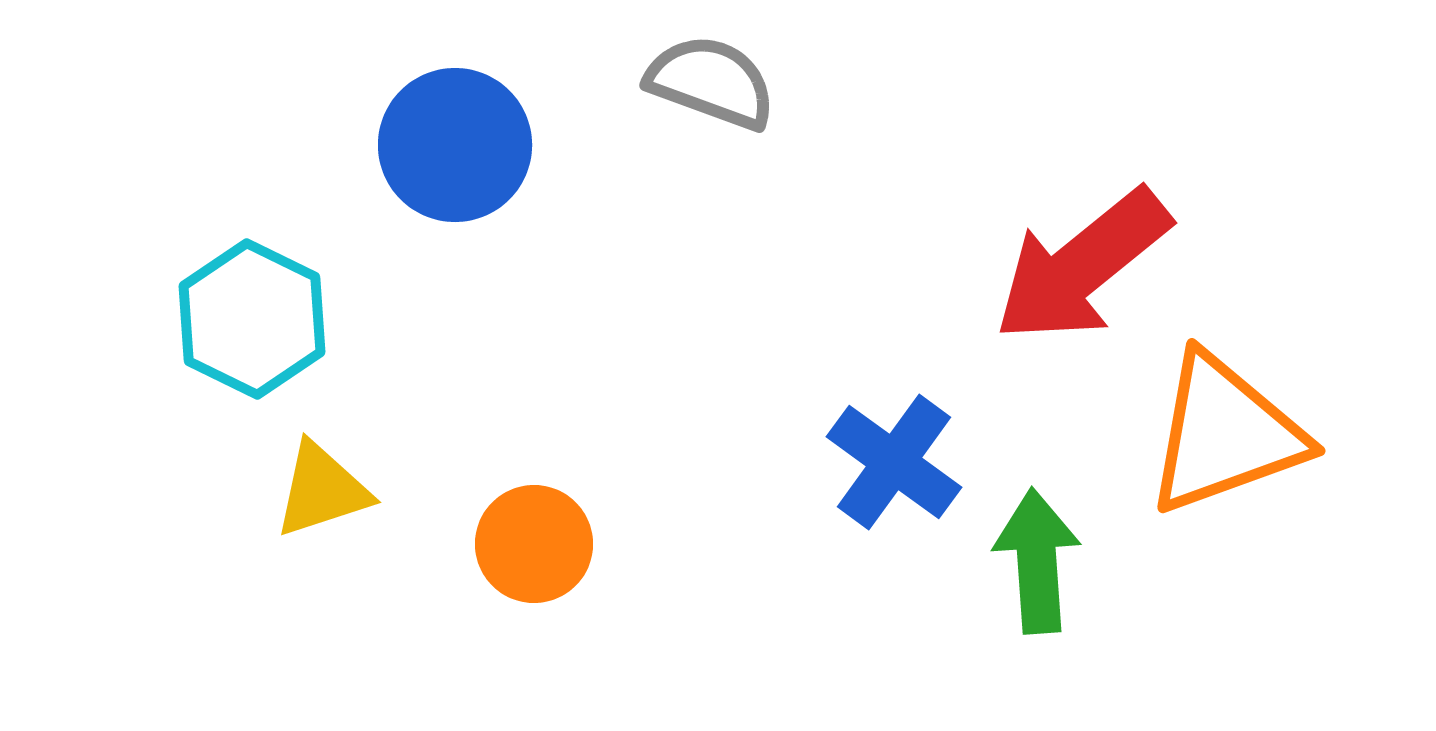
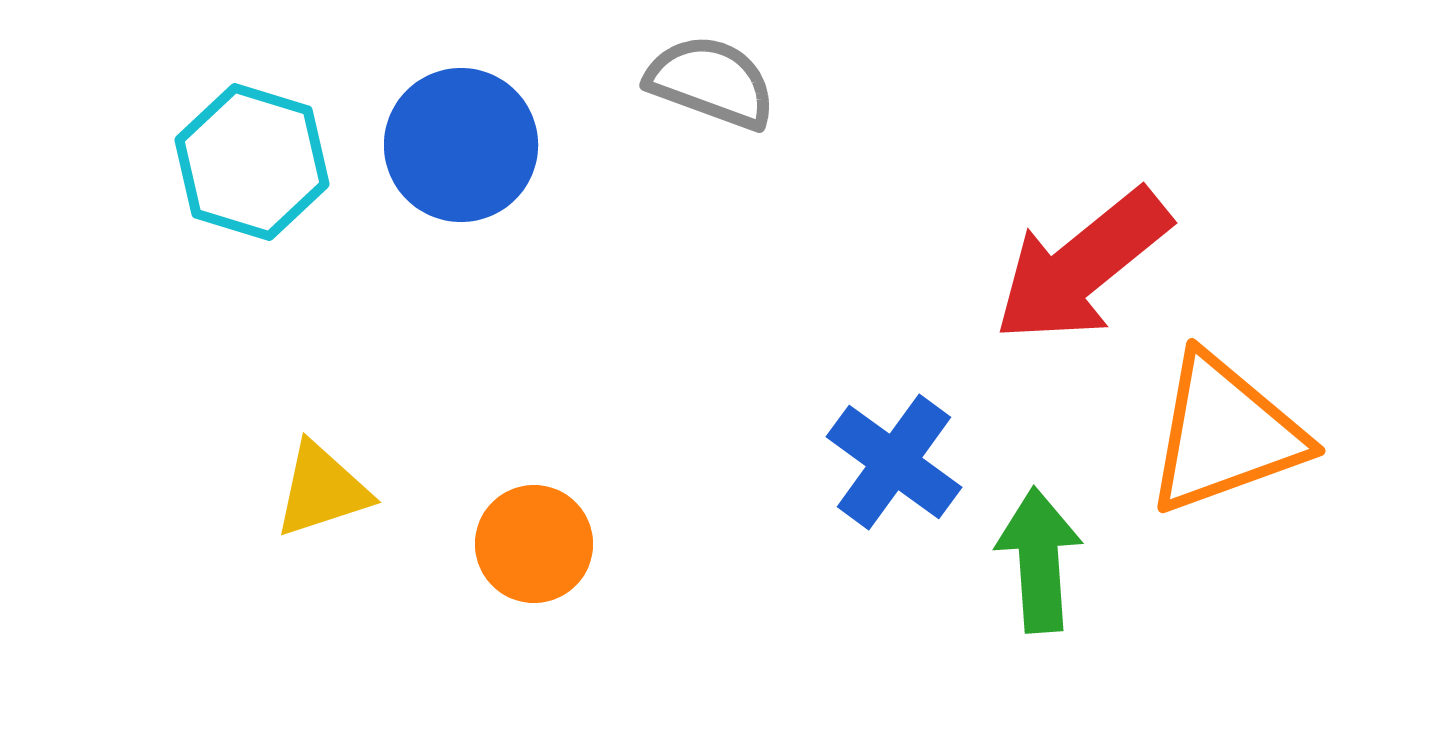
blue circle: moved 6 px right
cyan hexagon: moved 157 px up; rotated 9 degrees counterclockwise
green arrow: moved 2 px right, 1 px up
